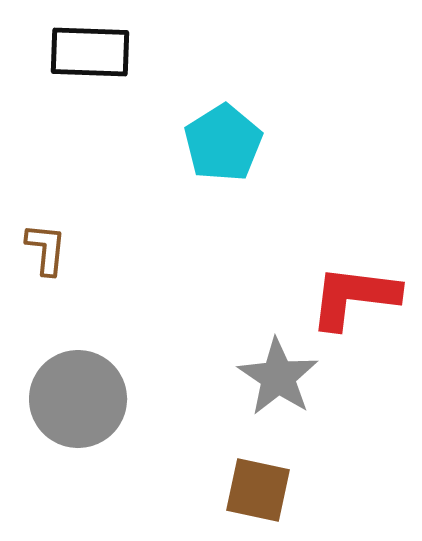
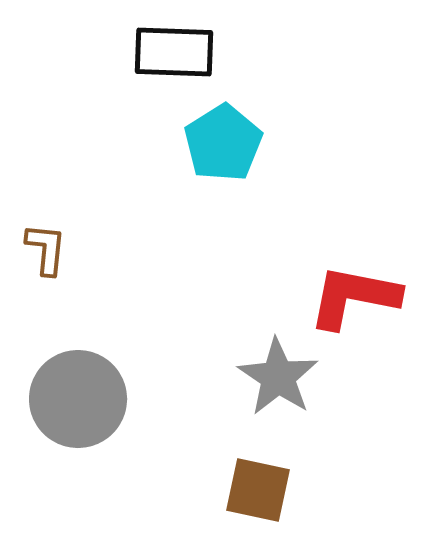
black rectangle: moved 84 px right
red L-shape: rotated 4 degrees clockwise
